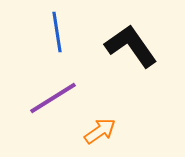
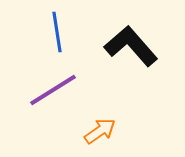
black L-shape: rotated 6 degrees counterclockwise
purple line: moved 8 px up
